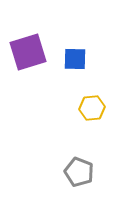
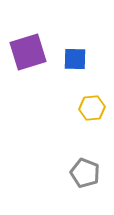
gray pentagon: moved 6 px right, 1 px down
